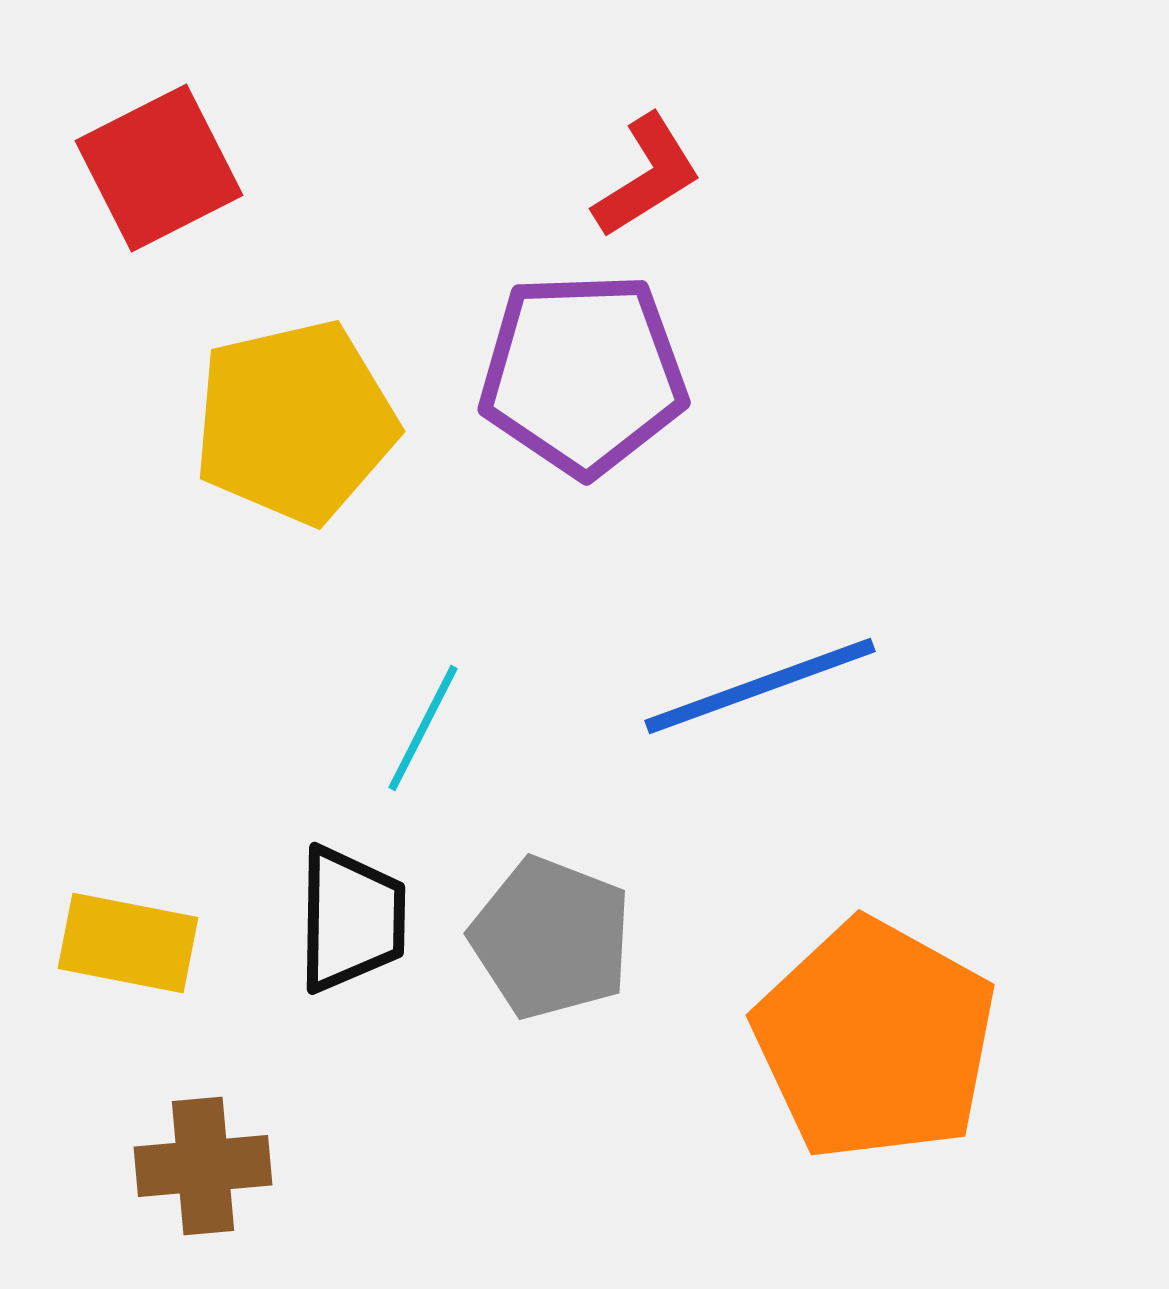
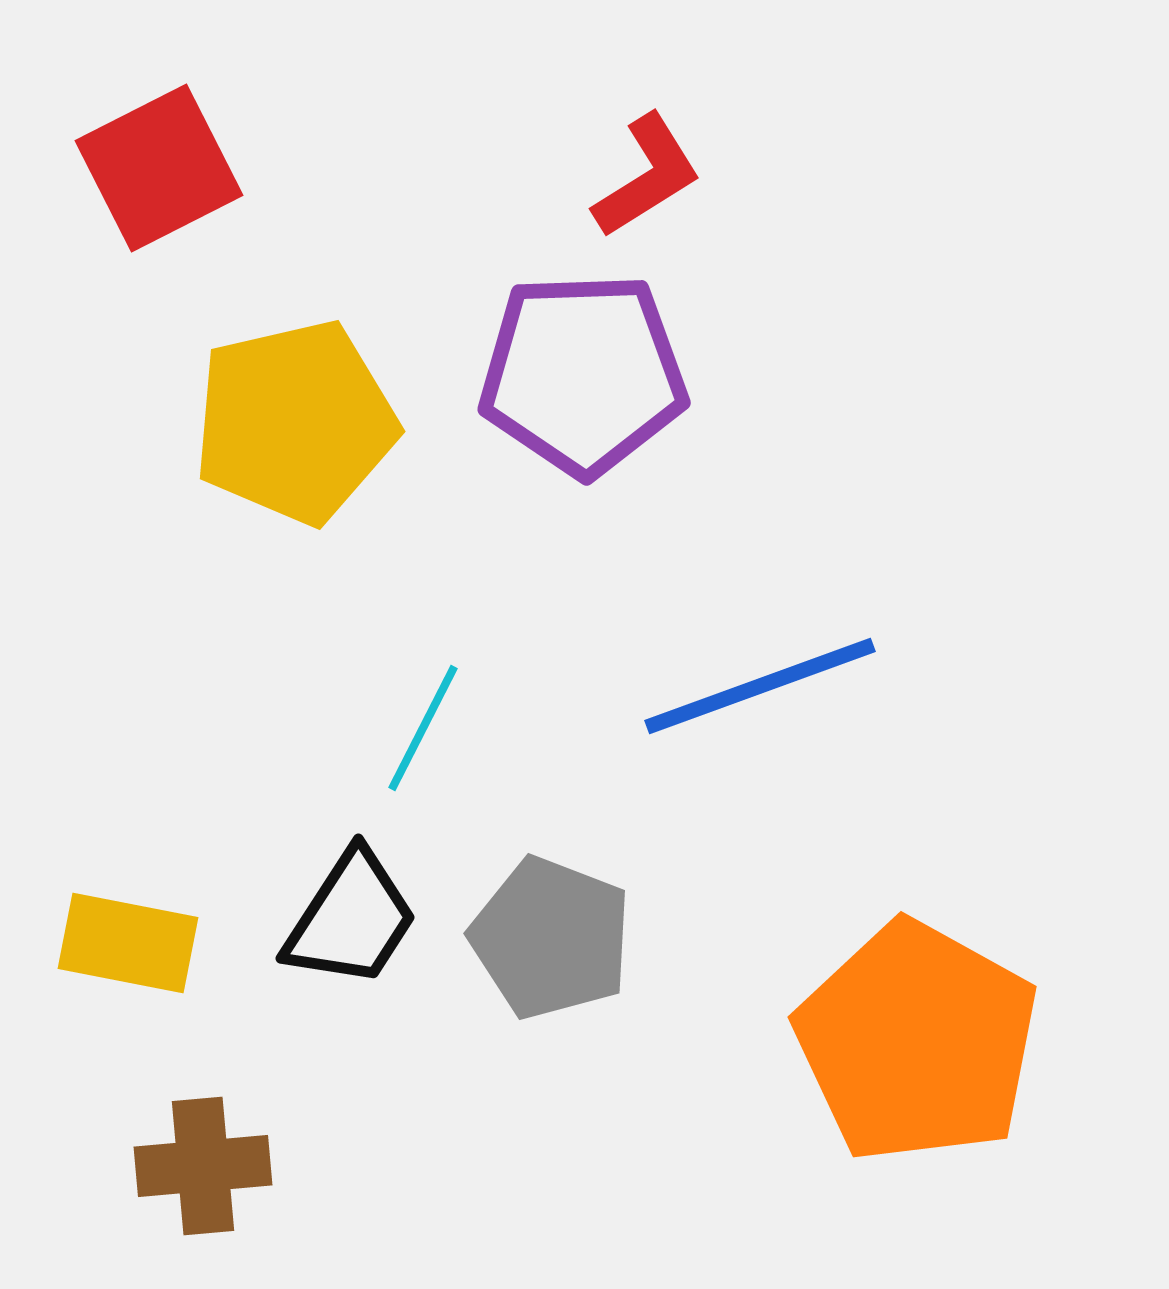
black trapezoid: rotated 32 degrees clockwise
orange pentagon: moved 42 px right, 2 px down
